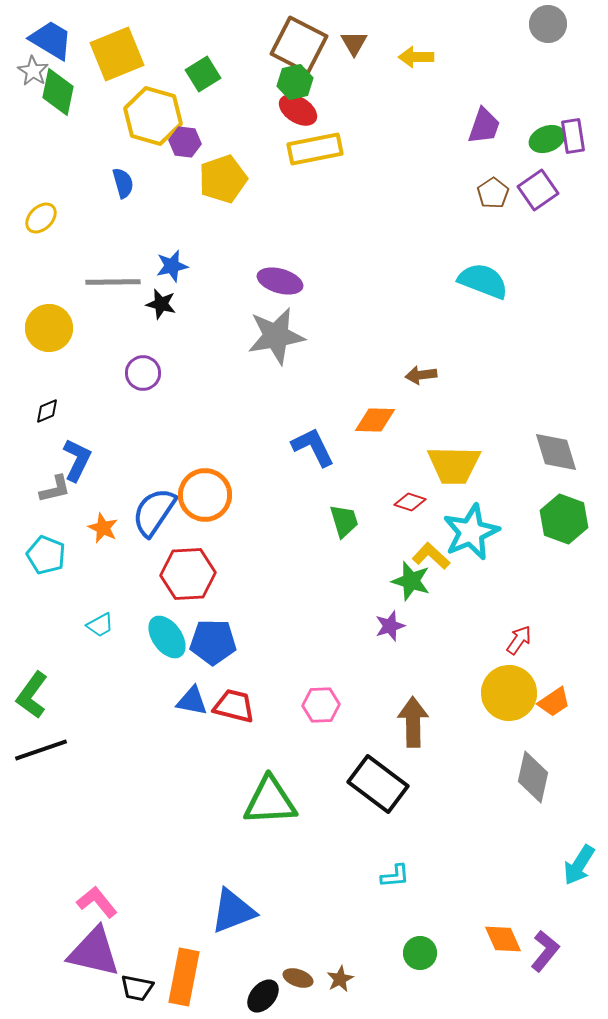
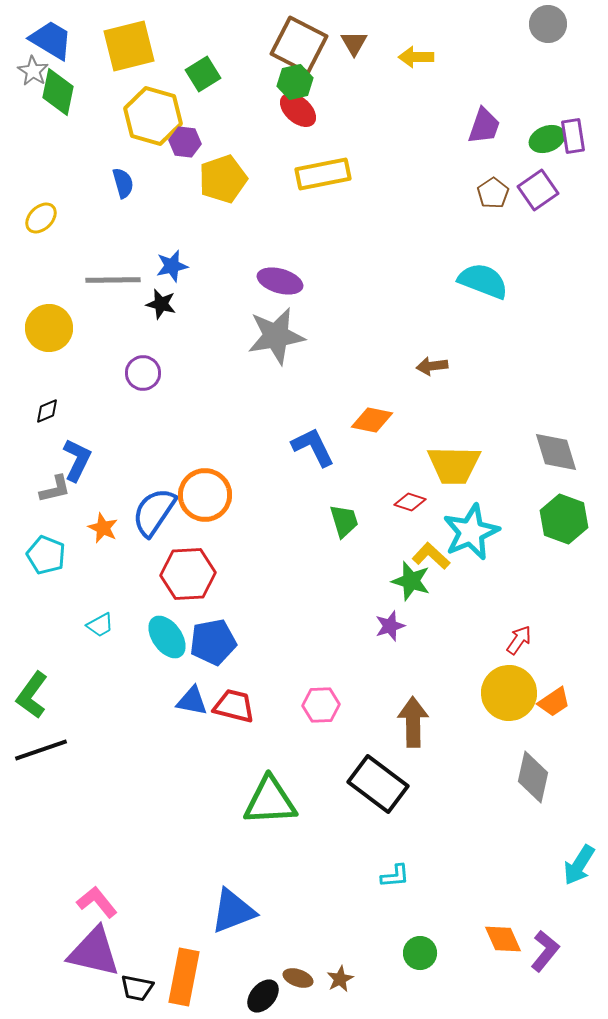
yellow square at (117, 54): moved 12 px right, 8 px up; rotated 8 degrees clockwise
red ellipse at (298, 110): rotated 9 degrees clockwise
yellow rectangle at (315, 149): moved 8 px right, 25 px down
gray line at (113, 282): moved 2 px up
brown arrow at (421, 375): moved 11 px right, 9 px up
orange diamond at (375, 420): moved 3 px left; rotated 9 degrees clockwise
blue pentagon at (213, 642): rotated 12 degrees counterclockwise
